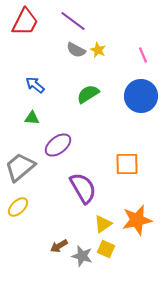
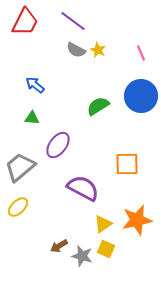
pink line: moved 2 px left, 2 px up
green semicircle: moved 10 px right, 12 px down
purple ellipse: rotated 16 degrees counterclockwise
purple semicircle: rotated 32 degrees counterclockwise
